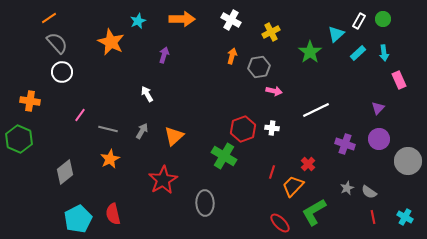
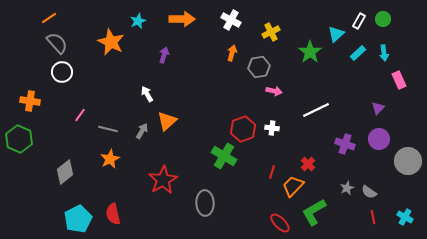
orange arrow at (232, 56): moved 3 px up
orange triangle at (174, 136): moved 7 px left, 15 px up
